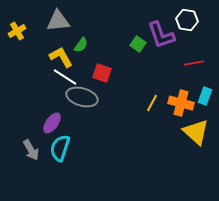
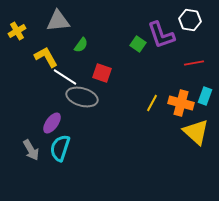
white hexagon: moved 3 px right
yellow L-shape: moved 15 px left
